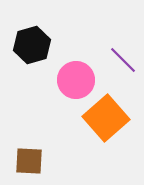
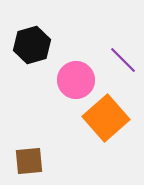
brown square: rotated 8 degrees counterclockwise
